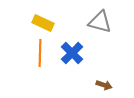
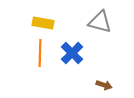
yellow rectangle: rotated 15 degrees counterclockwise
